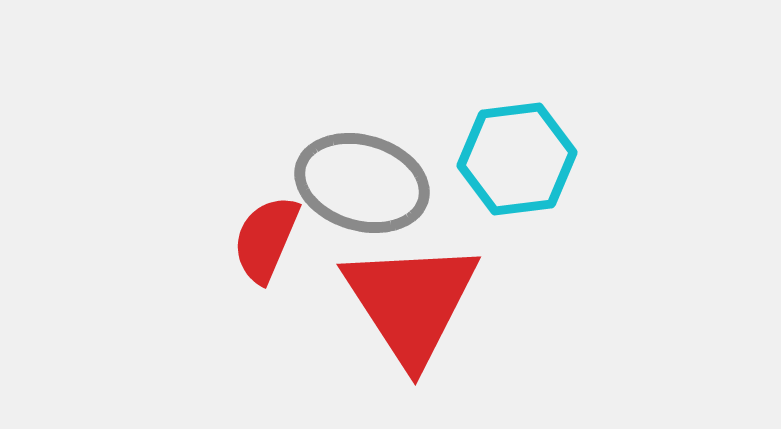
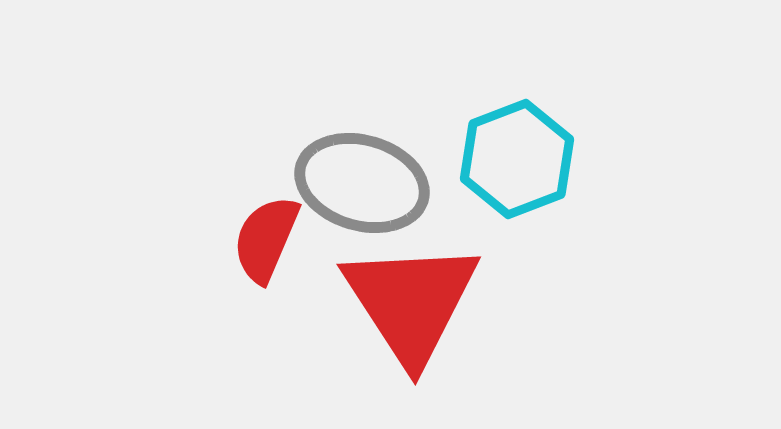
cyan hexagon: rotated 14 degrees counterclockwise
